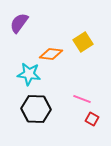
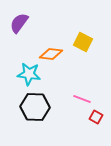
yellow square: rotated 30 degrees counterclockwise
black hexagon: moved 1 px left, 2 px up
red square: moved 4 px right, 2 px up
